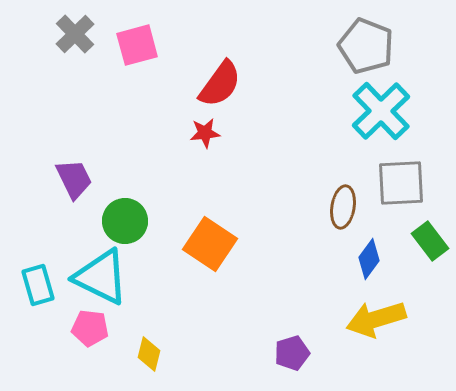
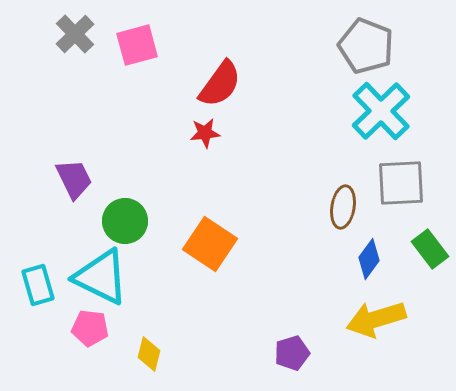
green rectangle: moved 8 px down
